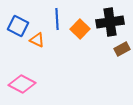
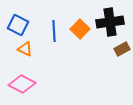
blue line: moved 3 px left, 12 px down
blue square: moved 1 px up
orange triangle: moved 12 px left, 9 px down
